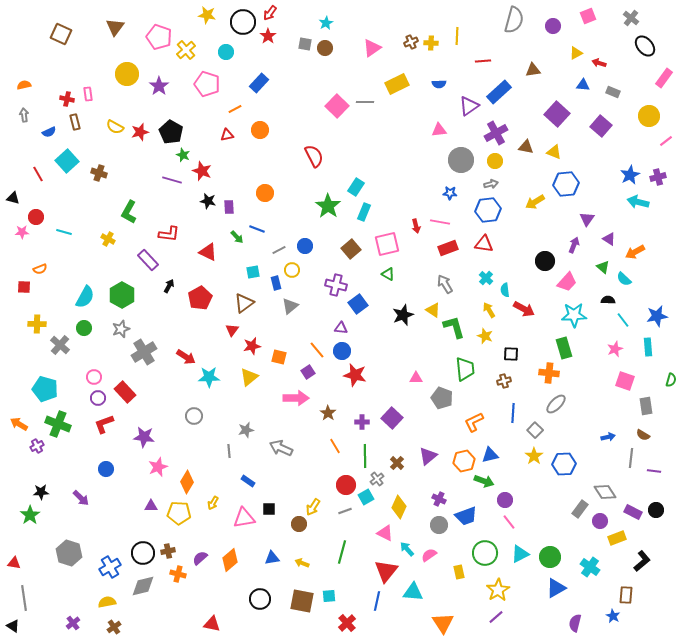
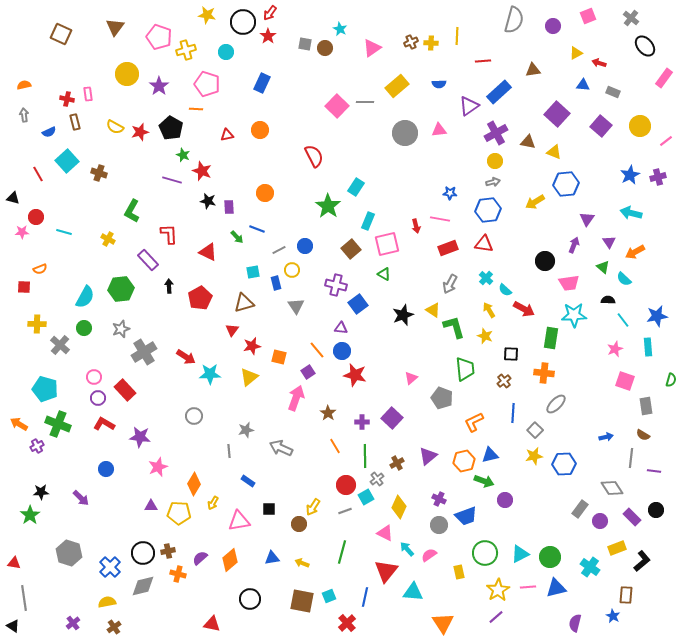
cyan star at (326, 23): moved 14 px right, 6 px down; rotated 16 degrees counterclockwise
yellow cross at (186, 50): rotated 24 degrees clockwise
blue rectangle at (259, 83): moved 3 px right; rotated 18 degrees counterclockwise
yellow rectangle at (397, 84): moved 2 px down; rotated 15 degrees counterclockwise
orange line at (235, 109): moved 39 px left; rotated 32 degrees clockwise
yellow circle at (649, 116): moved 9 px left, 10 px down
black pentagon at (171, 132): moved 4 px up
brown triangle at (526, 147): moved 2 px right, 5 px up
gray circle at (461, 160): moved 56 px left, 27 px up
gray arrow at (491, 184): moved 2 px right, 2 px up
cyan arrow at (638, 202): moved 7 px left, 11 px down
green L-shape at (129, 212): moved 3 px right, 1 px up
cyan rectangle at (364, 212): moved 4 px right, 9 px down
pink line at (440, 222): moved 3 px up
red L-shape at (169, 234): rotated 100 degrees counterclockwise
purple triangle at (609, 239): moved 3 px down; rotated 24 degrees clockwise
green triangle at (388, 274): moved 4 px left
pink trapezoid at (567, 282): moved 2 px right, 1 px down; rotated 40 degrees clockwise
gray arrow at (445, 284): moved 5 px right; rotated 120 degrees counterclockwise
black arrow at (169, 286): rotated 32 degrees counterclockwise
cyan semicircle at (505, 290): rotated 40 degrees counterclockwise
green hexagon at (122, 295): moved 1 px left, 6 px up; rotated 25 degrees clockwise
brown triangle at (244, 303): rotated 20 degrees clockwise
gray triangle at (290, 306): moved 6 px right; rotated 24 degrees counterclockwise
green rectangle at (564, 348): moved 13 px left, 10 px up; rotated 25 degrees clockwise
orange cross at (549, 373): moved 5 px left
cyan star at (209, 377): moved 1 px right, 3 px up
pink triangle at (416, 378): moved 5 px left; rotated 40 degrees counterclockwise
brown cross at (504, 381): rotated 24 degrees counterclockwise
red rectangle at (125, 392): moved 2 px up
pink arrow at (296, 398): rotated 70 degrees counterclockwise
red L-shape at (104, 424): rotated 50 degrees clockwise
purple star at (144, 437): moved 4 px left
blue arrow at (608, 437): moved 2 px left
yellow star at (534, 456): rotated 24 degrees clockwise
brown cross at (397, 463): rotated 16 degrees clockwise
orange diamond at (187, 482): moved 7 px right, 2 px down
gray diamond at (605, 492): moved 7 px right, 4 px up
purple rectangle at (633, 512): moved 1 px left, 5 px down; rotated 18 degrees clockwise
pink triangle at (244, 518): moved 5 px left, 3 px down
pink line at (509, 522): moved 19 px right, 65 px down; rotated 56 degrees counterclockwise
yellow rectangle at (617, 538): moved 10 px down
blue cross at (110, 567): rotated 15 degrees counterclockwise
blue triangle at (556, 588): rotated 15 degrees clockwise
cyan square at (329, 596): rotated 16 degrees counterclockwise
black circle at (260, 599): moved 10 px left
blue line at (377, 601): moved 12 px left, 4 px up
